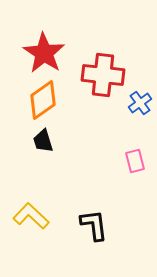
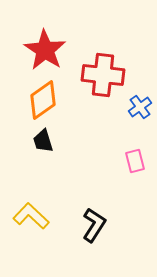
red star: moved 1 px right, 3 px up
blue cross: moved 4 px down
black L-shape: rotated 40 degrees clockwise
